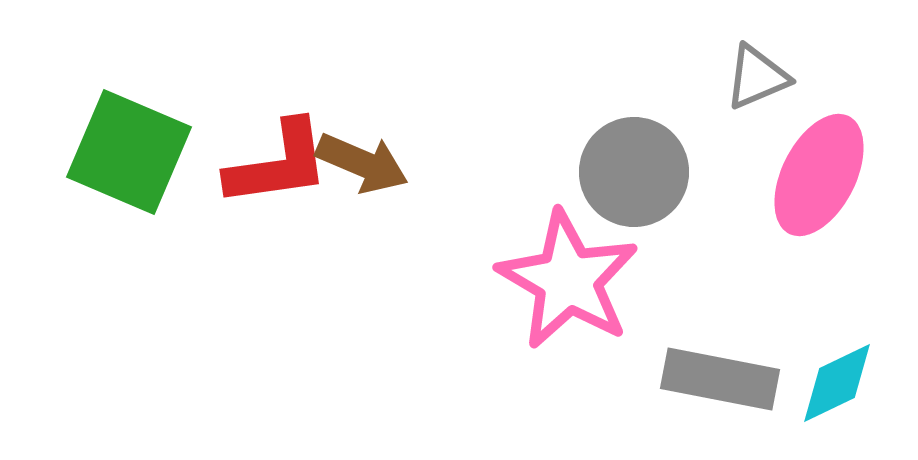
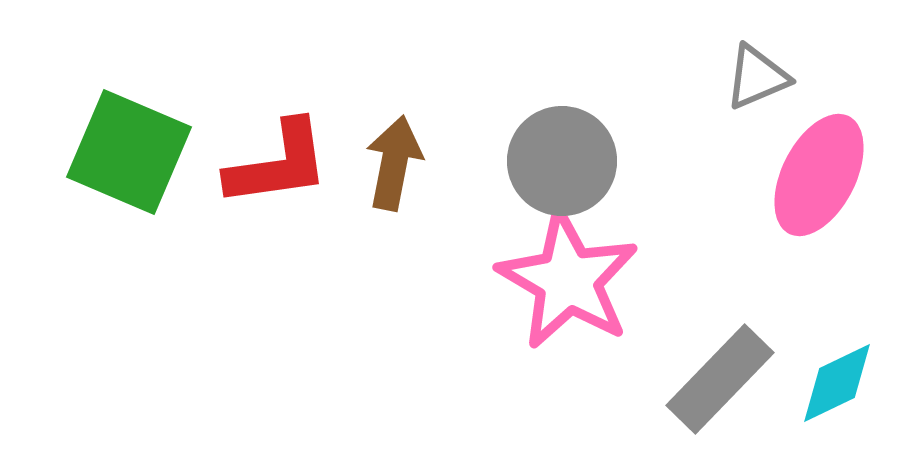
brown arrow: moved 32 px right; rotated 102 degrees counterclockwise
gray circle: moved 72 px left, 11 px up
gray rectangle: rotated 57 degrees counterclockwise
